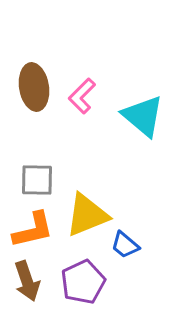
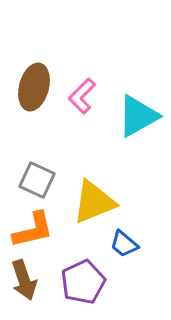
brown ellipse: rotated 24 degrees clockwise
cyan triangle: moved 5 px left; rotated 51 degrees clockwise
gray square: rotated 24 degrees clockwise
yellow triangle: moved 7 px right, 13 px up
blue trapezoid: moved 1 px left, 1 px up
brown arrow: moved 3 px left, 1 px up
